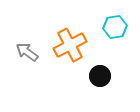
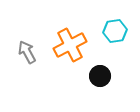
cyan hexagon: moved 4 px down
gray arrow: rotated 25 degrees clockwise
